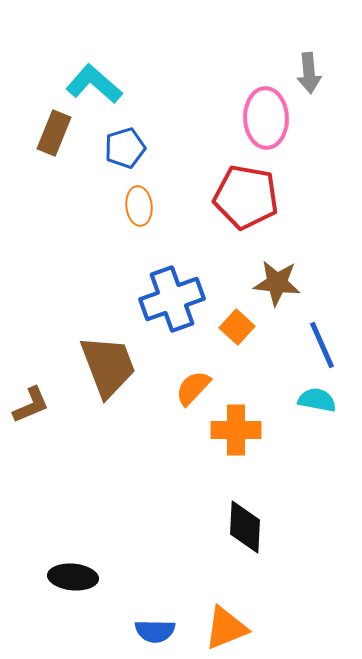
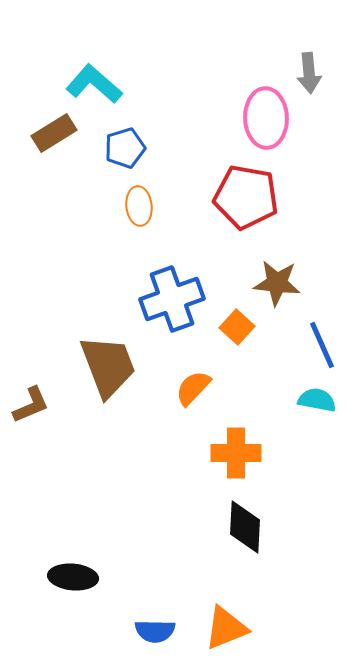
brown rectangle: rotated 36 degrees clockwise
orange cross: moved 23 px down
